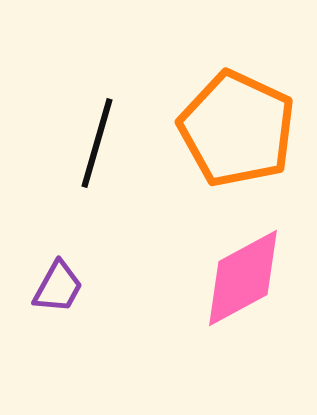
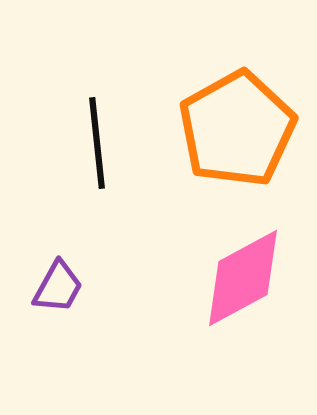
orange pentagon: rotated 18 degrees clockwise
black line: rotated 22 degrees counterclockwise
